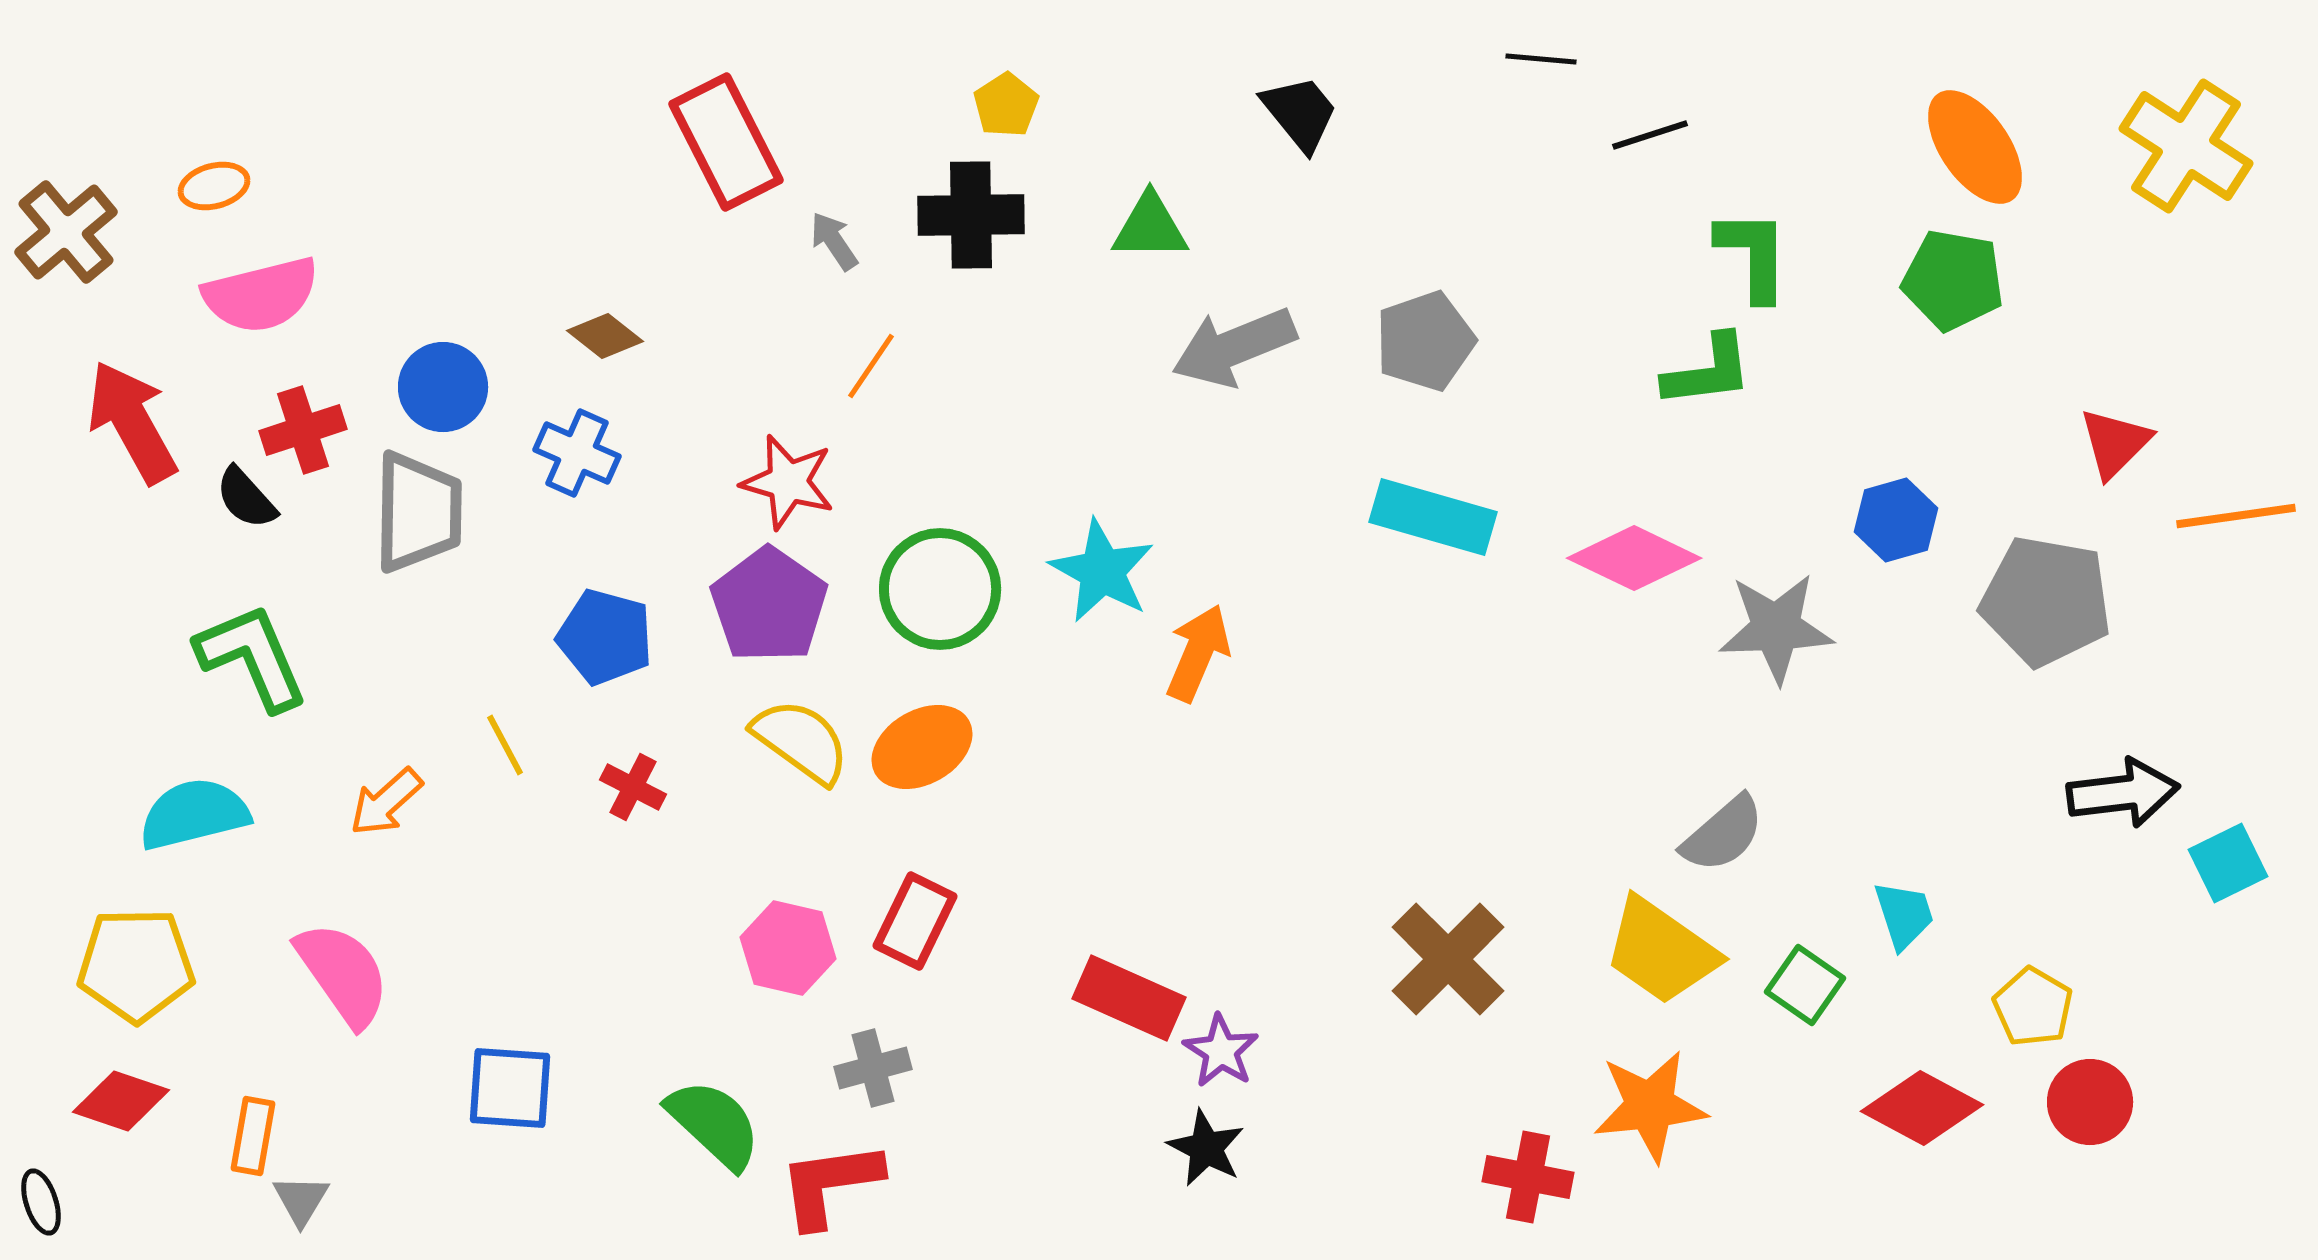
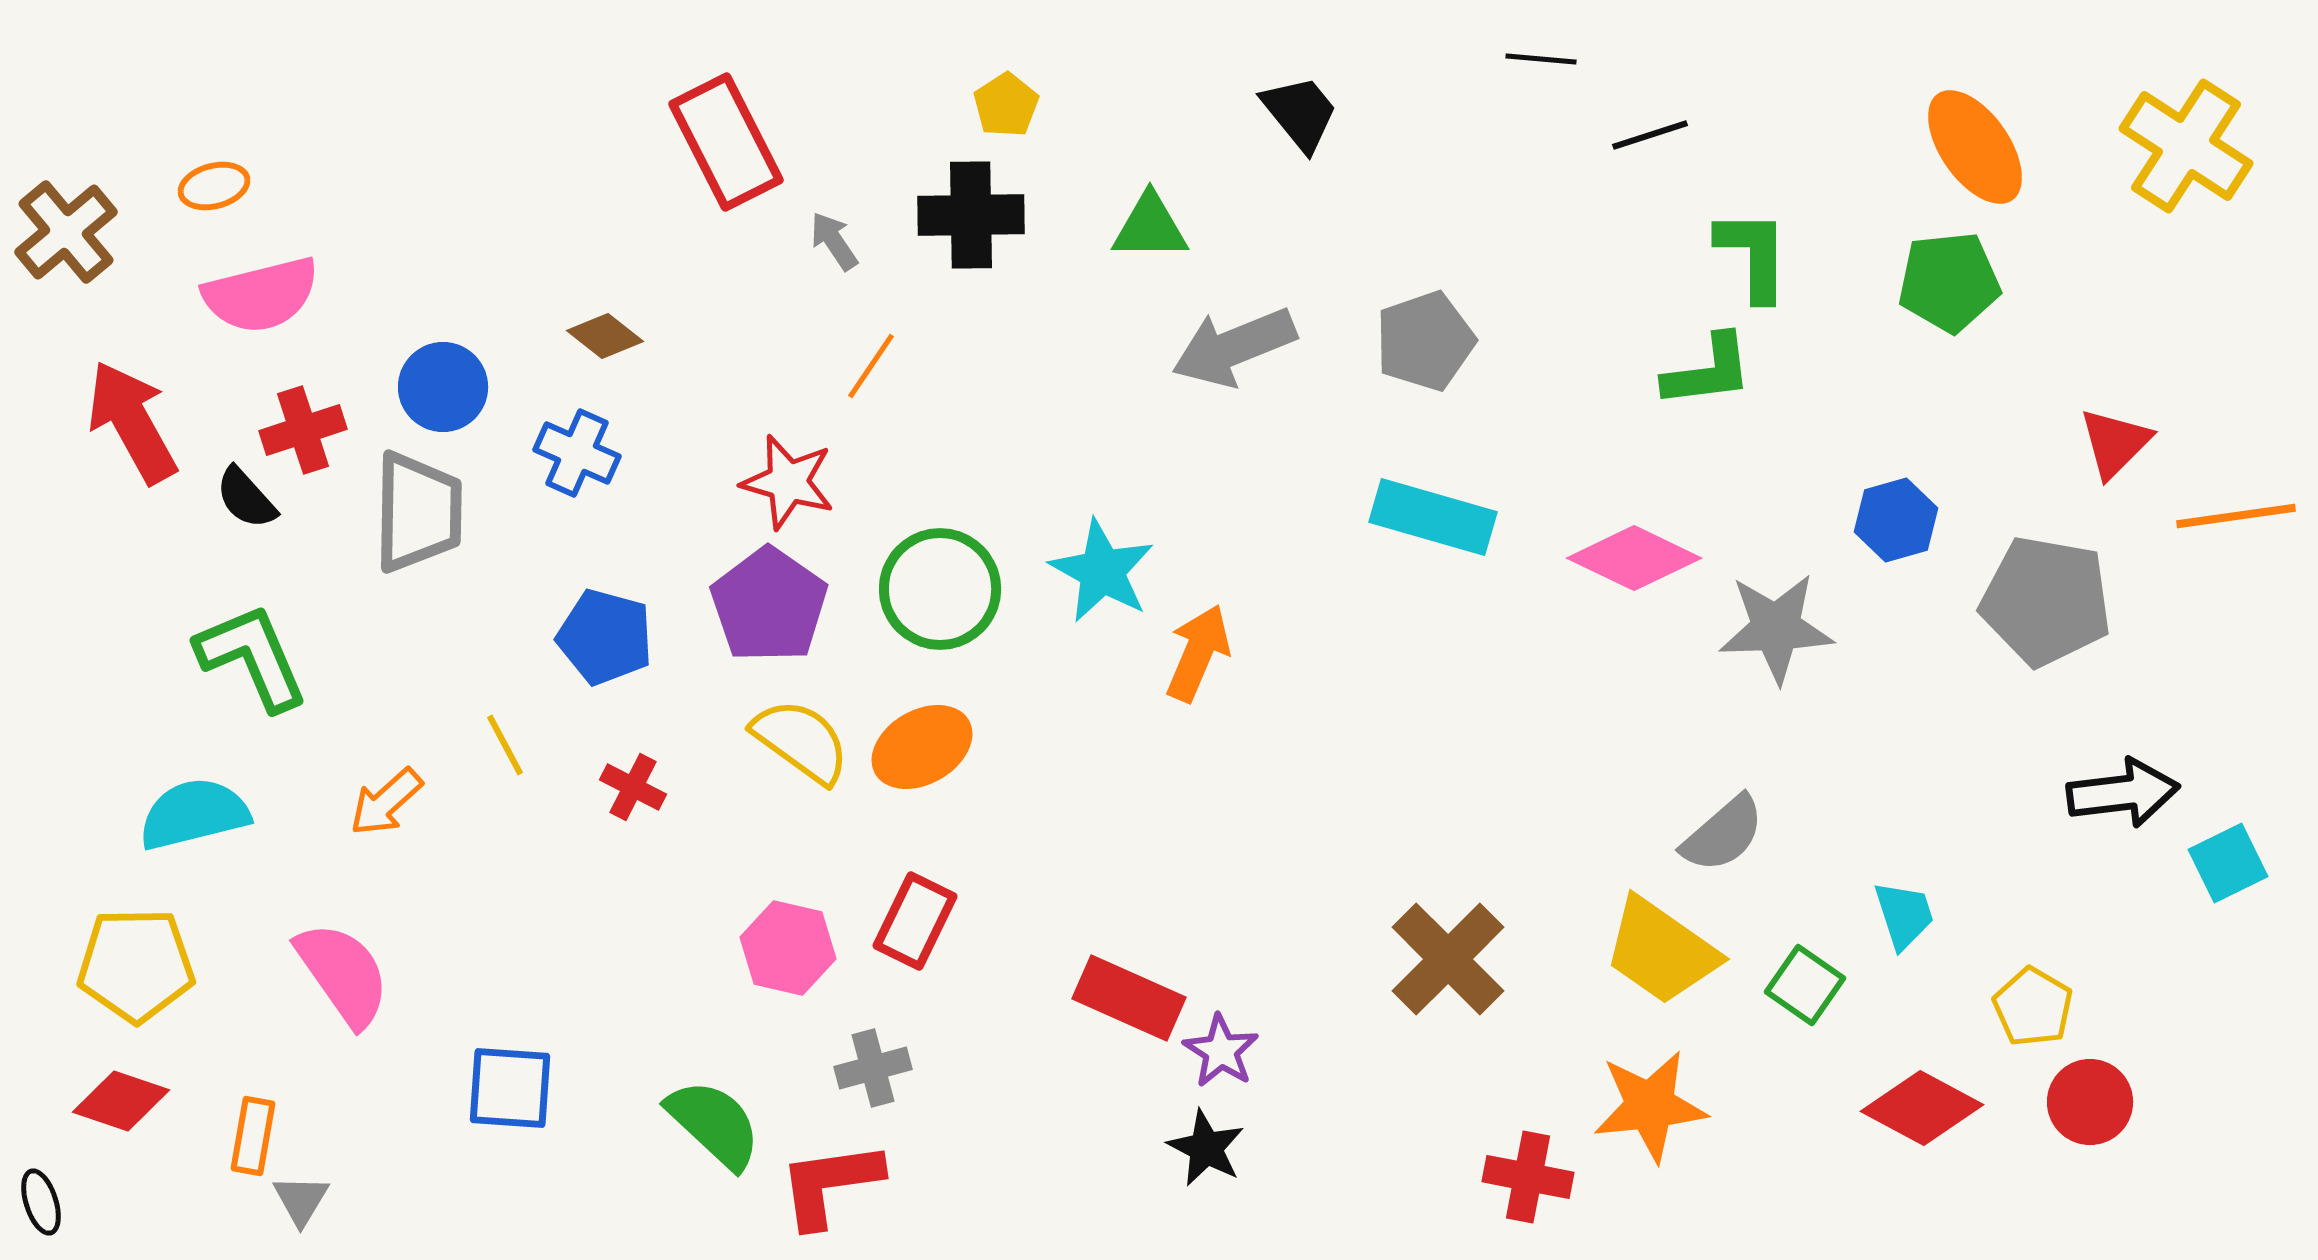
green pentagon at (1953, 280): moved 4 px left, 2 px down; rotated 16 degrees counterclockwise
